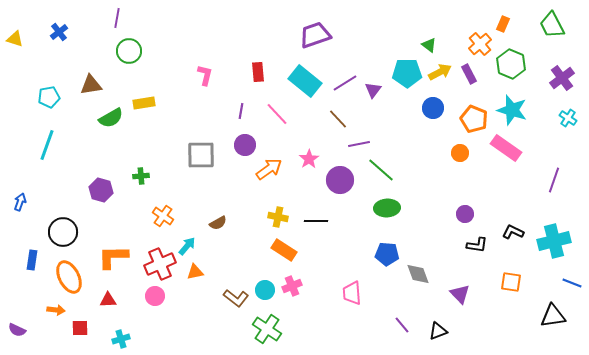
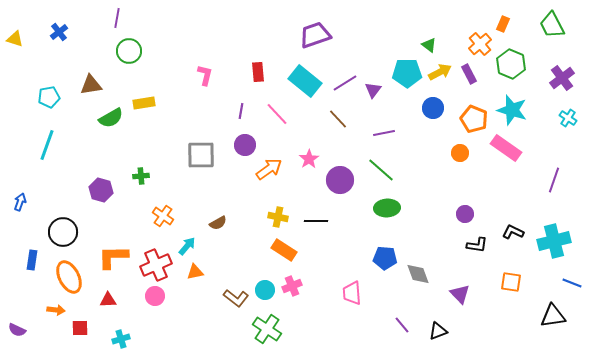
purple line at (359, 144): moved 25 px right, 11 px up
blue pentagon at (387, 254): moved 2 px left, 4 px down
red cross at (160, 264): moved 4 px left, 1 px down
